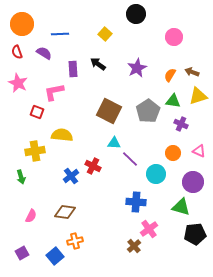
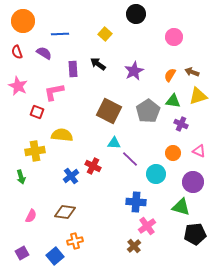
orange circle at (22, 24): moved 1 px right, 3 px up
purple star at (137, 68): moved 3 px left, 3 px down
pink star at (18, 83): moved 3 px down
pink cross at (149, 229): moved 2 px left, 3 px up
